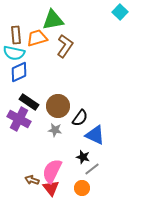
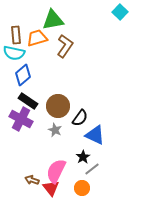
blue diamond: moved 4 px right, 3 px down; rotated 15 degrees counterclockwise
black rectangle: moved 1 px left, 1 px up
purple cross: moved 2 px right
gray star: rotated 16 degrees clockwise
black star: rotated 24 degrees clockwise
pink semicircle: moved 4 px right
